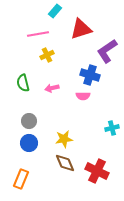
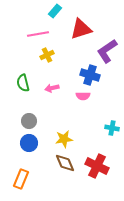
cyan cross: rotated 24 degrees clockwise
red cross: moved 5 px up
